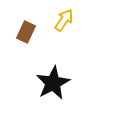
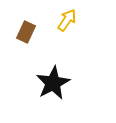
yellow arrow: moved 3 px right
